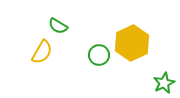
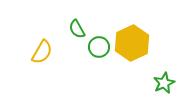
green semicircle: moved 19 px right, 3 px down; rotated 30 degrees clockwise
green circle: moved 8 px up
